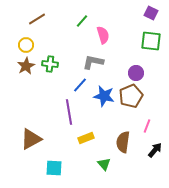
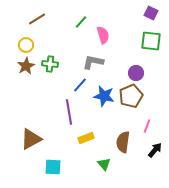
green line: moved 1 px left, 1 px down
cyan square: moved 1 px left, 1 px up
